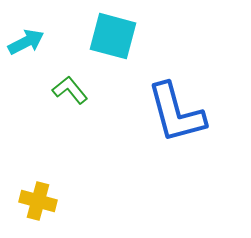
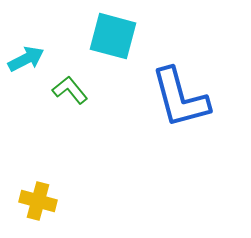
cyan arrow: moved 17 px down
blue L-shape: moved 4 px right, 15 px up
